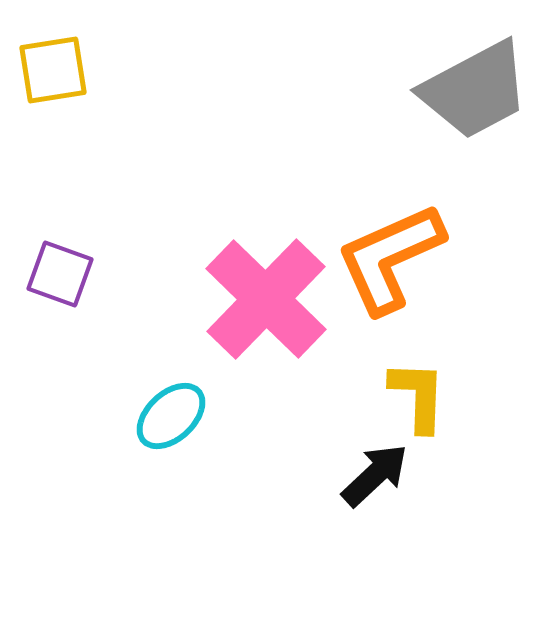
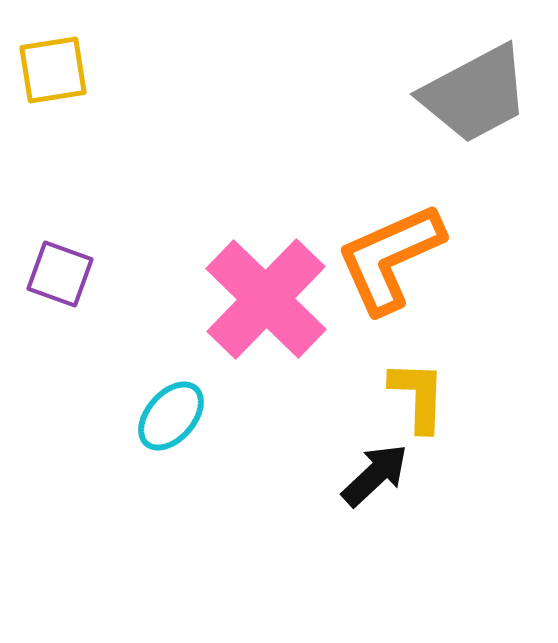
gray trapezoid: moved 4 px down
cyan ellipse: rotated 6 degrees counterclockwise
